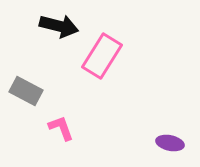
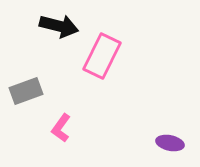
pink rectangle: rotated 6 degrees counterclockwise
gray rectangle: rotated 48 degrees counterclockwise
pink L-shape: rotated 124 degrees counterclockwise
